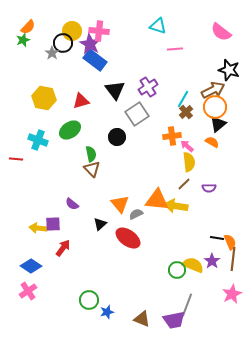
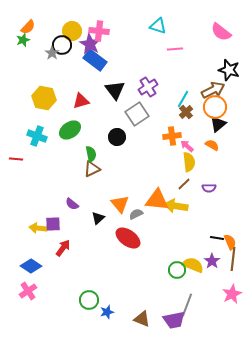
black circle at (63, 43): moved 1 px left, 2 px down
cyan cross at (38, 140): moved 1 px left, 4 px up
orange semicircle at (212, 142): moved 3 px down
brown triangle at (92, 169): rotated 48 degrees clockwise
black triangle at (100, 224): moved 2 px left, 6 px up
